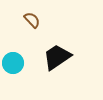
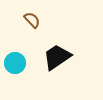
cyan circle: moved 2 px right
